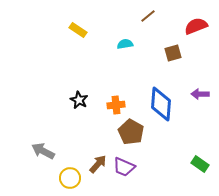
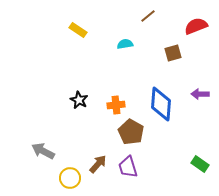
purple trapezoid: moved 4 px right; rotated 50 degrees clockwise
